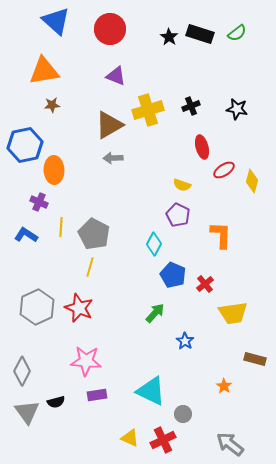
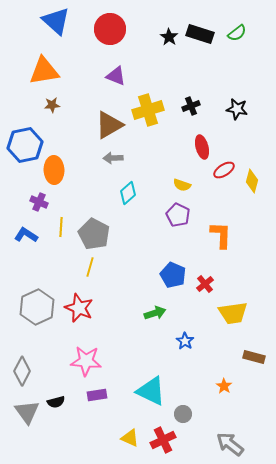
cyan diamond at (154, 244): moved 26 px left, 51 px up; rotated 20 degrees clockwise
green arrow at (155, 313): rotated 30 degrees clockwise
brown rectangle at (255, 359): moved 1 px left, 2 px up
